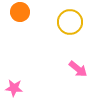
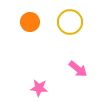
orange circle: moved 10 px right, 10 px down
pink star: moved 25 px right
